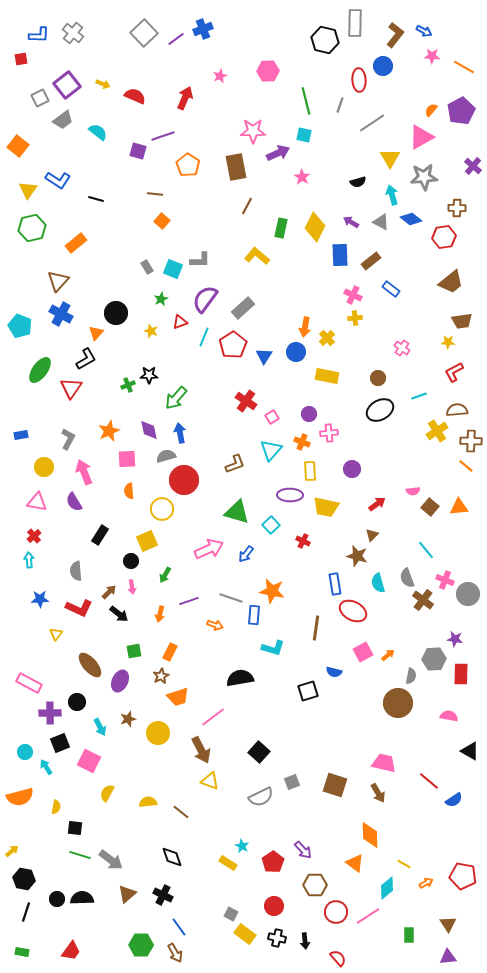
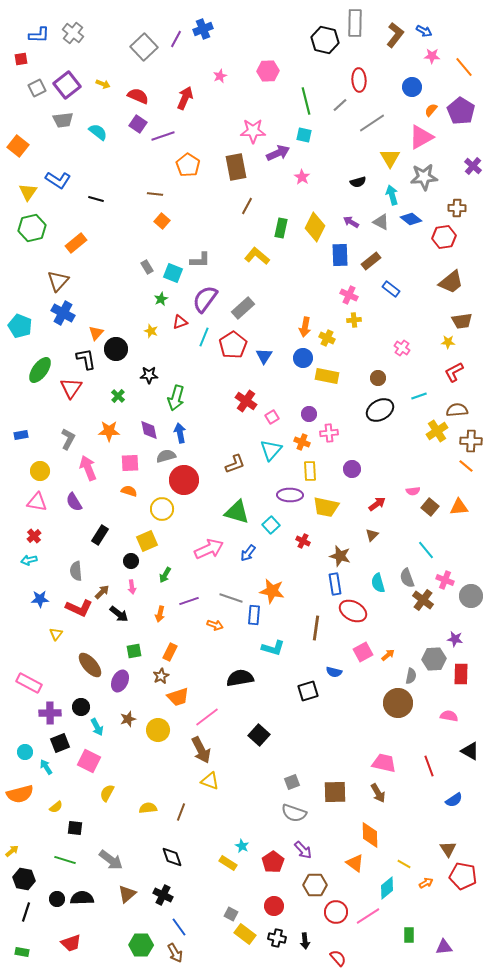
gray square at (144, 33): moved 14 px down
purple line at (176, 39): rotated 24 degrees counterclockwise
blue circle at (383, 66): moved 29 px right, 21 px down
orange line at (464, 67): rotated 20 degrees clockwise
red semicircle at (135, 96): moved 3 px right
gray square at (40, 98): moved 3 px left, 10 px up
gray line at (340, 105): rotated 28 degrees clockwise
purple pentagon at (461, 111): rotated 12 degrees counterclockwise
gray trapezoid at (63, 120): rotated 30 degrees clockwise
purple square at (138, 151): moved 27 px up; rotated 18 degrees clockwise
yellow triangle at (28, 190): moved 2 px down
cyan square at (173, 269): moved 4 px down
pink cross at (353, 295): moved 4 px left
black circle at (116, 313): moved 36 px down
blue cross at (61, 314): moved 2 px right, 1 px up
yellow cross at (355, 318): moved 1 px left, 2 px down
yellow cross at (327, 338): rotated 21 degrees counterclockwise
blue circle at (296, 352): moved 7 px right, 6 px down
black L-shape at (86, 359): rotated 70 degrees counterclockwise
green cross at (128, 385): moved 10 px left, 11 px down; rotated 24 degrees counterclockwise
green arrow at (176, 398): rotated 25 degrees counterclockwise
orange star at (109, 431): rotated 25 degrees clockwise
pink square at (127, 459): moved 3 px right, 4 px down
yellow circle at (44, 467): moved 4 px left, 4 px down
pink arrow at (84, 472): moved 4 px right, 4 px up
orange semicircle at (129, 491): rotated 112 degrees clockwise
blue arrow at (246, 554): moved 2 px right, 1 px up
brown star at (357, 556): moved 17 px left
cyan arrow at (29, 560): rotated 98 degrees counterclockwise
brown arrow at (109, 592): moved 7 px left
gray circle at (468, 594): moved 3 px right, 2 px down
black circle at (77, 702): moved 4 px right, 5 px down
pink line at (213, 717): moved 6 px left
cyan arrow at (100, 727): moved 3 px left
yellow circle at (158, 733): moved 3 px up
black square at (259, 752): moved 17 px up
red line at (429, 781): moved 15 px up; rotated 30 degrees clockwise
brown square at (335, 785): moved 7 px down; rotated 20 degrees counterclockwise
orange semicircle at (20, 797): moved 3 px up
gray semicircle at (261, 797): moved 33 px right, 16 px down; rotated 45 degrees clockwise
yellow semicircle at (148, 802): moved 6 px down
yellow semicircle at (56, 807): rotated 40 degrees clockwise
brown line at (181, 812): rotated 72 degrees clockwise
green line at (80, 855): moved 15 px left, 5 px down
brown triangle at (448, 924): moved 75 px up
red trapezoid at (71, 951): moved 8 px up; rotated 35 degrees clockwise
purple triangle at (448, 957): moved 4 px left, 10 px up
